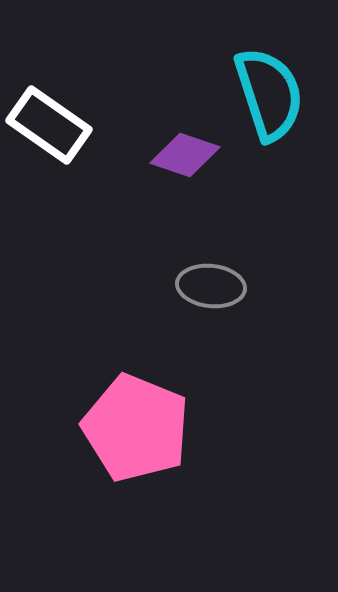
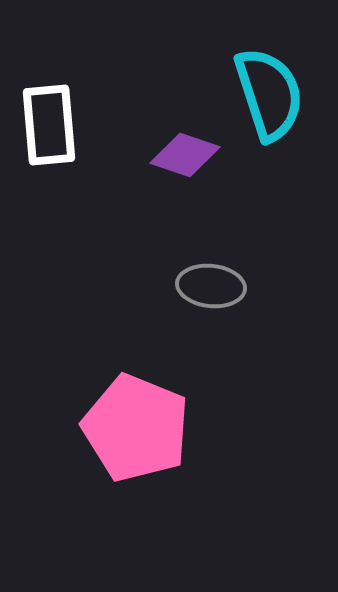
white rectangle: rotated 50 degrees clockwise
